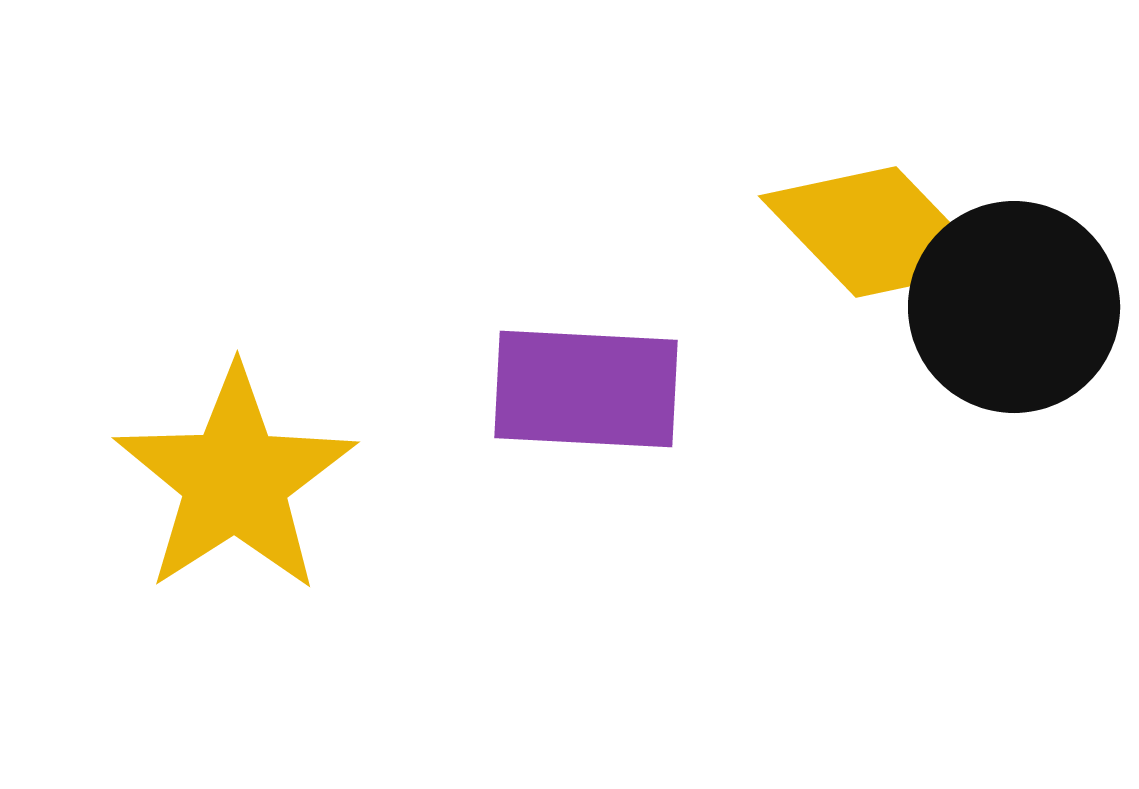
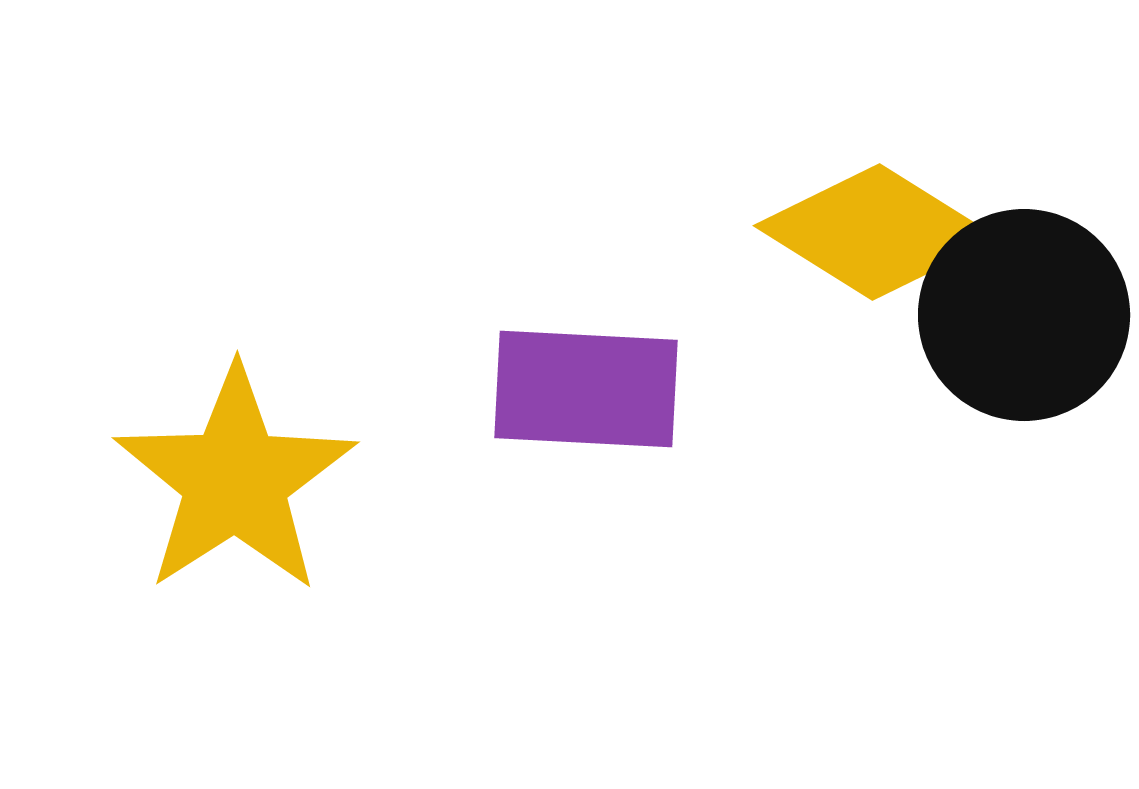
yellow diamond: rotated 14 degrees counterclockwise
black circle: moved 10 px right, 8 px down
